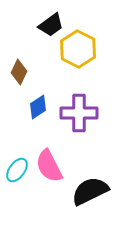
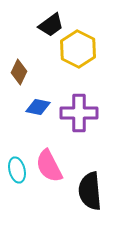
blue diamond: rotated 45 degrees clockwise
cyan ellipse: rotated 50 degrees counterclockwise
black semicircle: rotated 69 degrees counterclockwise
